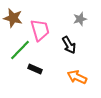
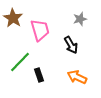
brown star: rotated 18 degrees clockwise
black arrow: moved 2 px right
green line: moved 12 px down
black rectangle: moved 4 px right, 6 px down; rotated 48 degrees clockwise
